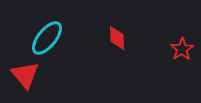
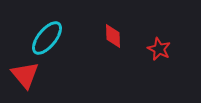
red diamond: moved 4 px left, 2 px up
red star: moved 23 px left; rotated 15 degrees counterclockwise
